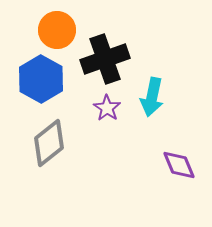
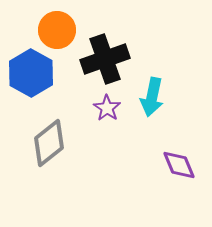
blue hexagon: moved 10 px left, 6 px up
